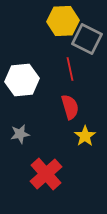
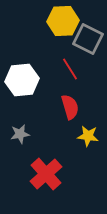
gray square: moved 1 px right
red line: rotated 20 degrees counterclockwise
yellow star: moved 3 px right; rotated 30 degrees counterclockwise
